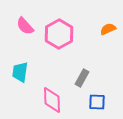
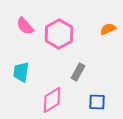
cyan trapezoid: moved 1 px right
gray rectangle: moved 4 px left, 6 px up
pink diamond: rotated 60 degrees clockwise
